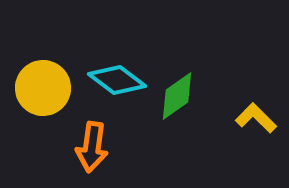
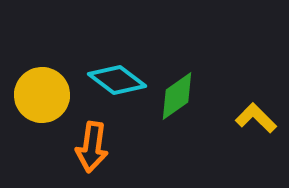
yellow circle: moved 1 px left, 7 px down
